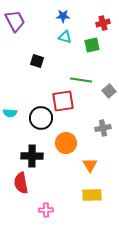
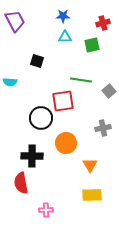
cyan triangle: rotated 16 degrees counterclockwise
cyan semicircle: moved 31 px up
